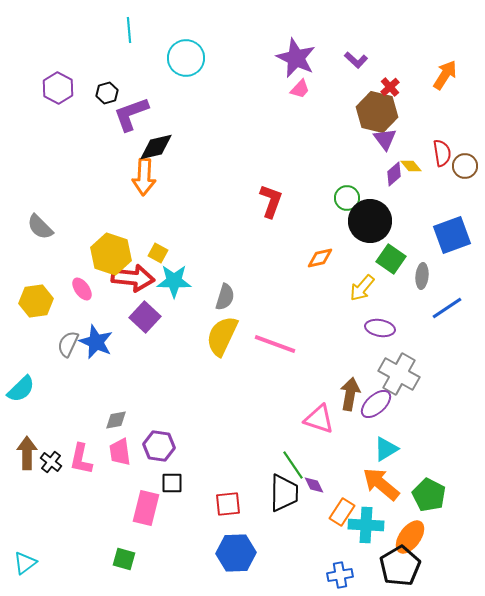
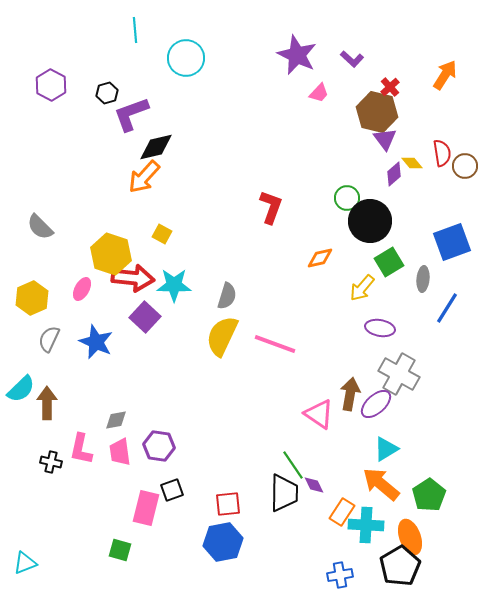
cyan line at (129, 30): moved 6 px right
purple star at (296, 58): moved 1 px right, 3 px up
purple L-shape at (356, 60): moved 4 px left, 1 px up
purple hexagon at (58, 88): moved 7 px left, 3 px up
pink trapezoid at (300, 89): moved 19 px right, 4 px down
yellow diamond at (411, 166): moved 1 px right, 3 px up
orange arrow at (144, 177): rotated 39 degrees clockwise
red L-shape at (271, 201): moved 6 px down
blue square at (452, 235): moved 7 px down
yellow square at (158, 253): moved 4 px right, 19 px up
green square at (391, 259): moved 2 px left, 3 px down; rotated 24 degrees clockwise
gray ellipse at (422, 276): moved 1 px right, 3 px down
cyan star at (174, 281): moved 4 px down
pink ellipse at (82, 289): rotated 65 degrees clockwise
gray semicircle at (225, 297): moved 2 px right, 1 px up
yellow hexagon at (36, 301): moved 4 px left, 3 px up; rotated 16 degrees counterclockwise
blue line at (447, 308): rotated 24 degrees counterclockwise
gray semicircle at (68, 344): moved 19 px left, 5 px up
pink triangle at (319, 419): moved 5 px up; rotated 16 degrees clockwise
brown arrow at (27, 453): moved 20 px right, 50 px up
pink L-shape at (81, 459): moved 10 px up
black cross at (51, 462): rotated 25 degrees counterclockwise
black square at (172, 483): moved 7 px down; rotated 20 degrees counterclockwise
green pentagon at (429, 495): rotated 12 degrees clockwise
orange ellipse at (410, 537): rotated 56 degrees counterclockwise
blue hexagon at (236, 553): moved 13 px left, 11 px up; rotated 9 degrees counterclockwise
green square at (124, 559): moved 4 px left, 9 px up
cyan triangle at (25, 563): rotated 15 degrees clockwise
